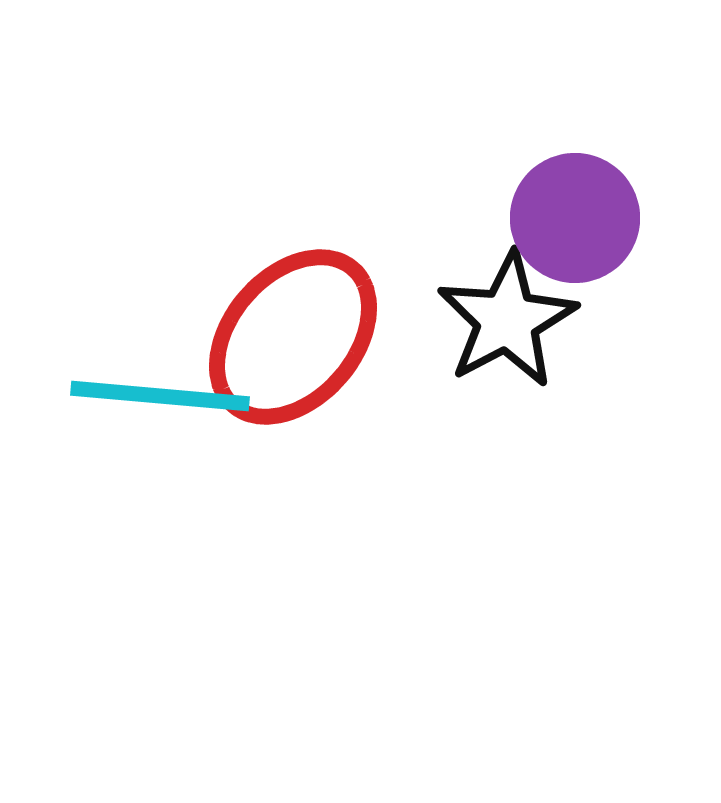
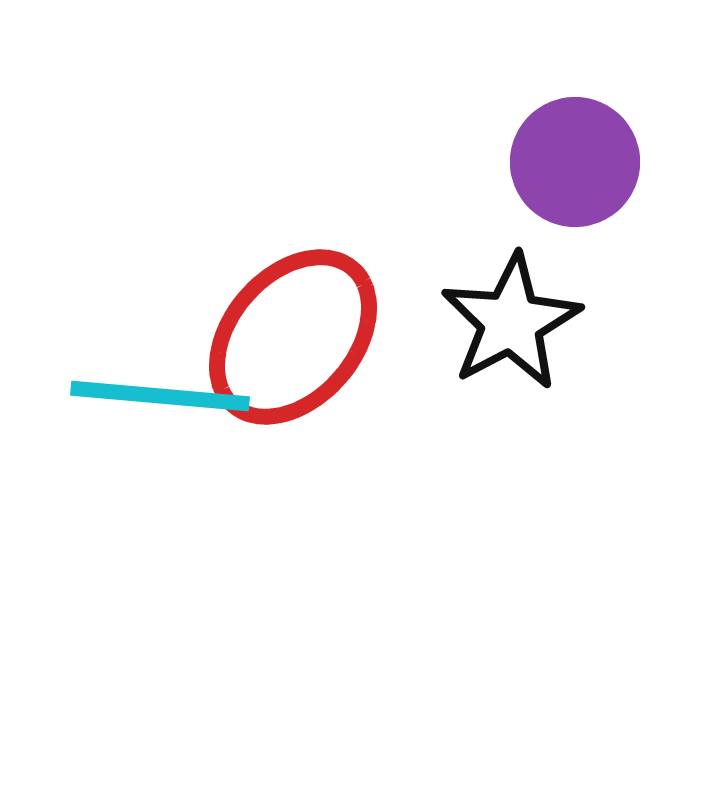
purple circle: moved 56 px up
black star: moved 4 px right, 2 px down
